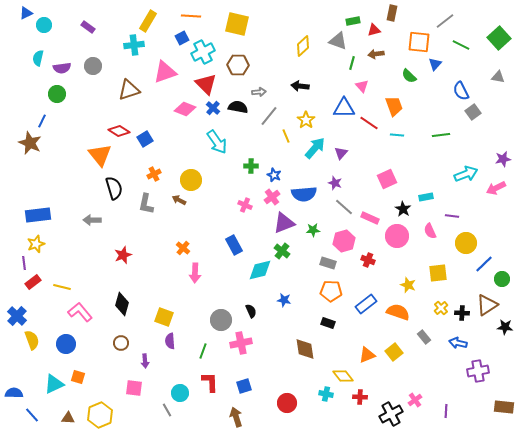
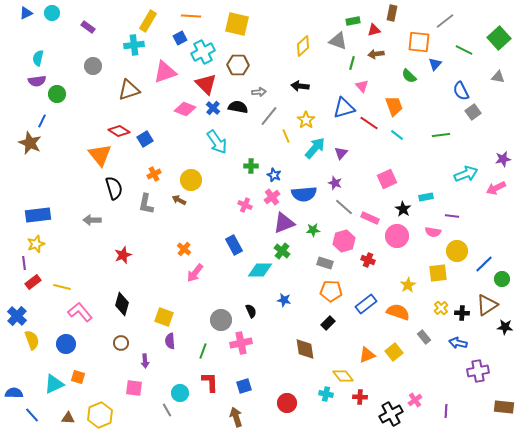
cyan circle at (44, 25): moved 8 px right, 12 px up
blue square at (182, 38): moved 2 px left
green line at (461, 45): moved 3 px right, 5 px down
purple semicircle at (62, 68): moved 25 px left, 13 px down
blue triangle at (344, 108): rotated 15 degrees counterclockwise
cyan line at (397, 135): rotated 32 degrees clockwise
pink semicircle at (430, 231): moved 3 px right, 1 px down; rotated 56 degrees counterclockwise
yellow circle at (466, 243): moved 9 px left, 8 px down
orange cross at (183, 248): moved 1 px right, 1 px down
gray rectangle at (328, 263): moved 3 px left
cyan diamond at (260, 270): rotated 15 degrees clockwise
pink arrow at (195, 273): rotated 36 degrees clockwise
yellow star at (408, 285): rotated 21 degrees clockwise
black rectangle at (328, 323): rotated 64 degrees counterclockwise
